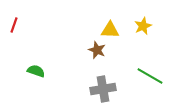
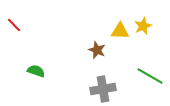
red line: rotated 63 degrees counterclockwise
yellow triangle: moved 10 px right, 1 px down
